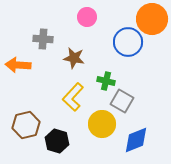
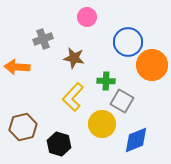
orange circle: moved 46 px down
gray cross: rotated 24 degrees counterclockwise
orange arrow: moved 1 px left, 2 px down
green cross: rotated 12 degrees counterclockwise
brown hexagon: moved 3 px left, 2 px down
black hexagon: moved 2 px right, 3 px down
